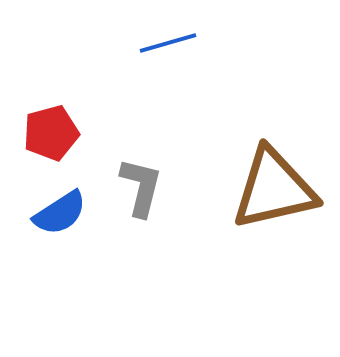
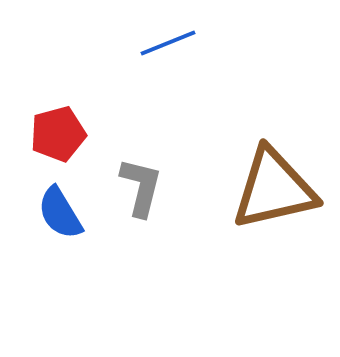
blue line: rotated 6 degrees counterclockwise
red pentagon: moved 7 px right, 1 px down
blue semicircle: rotated 92 degrees clockwise
